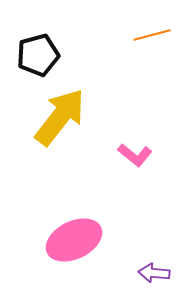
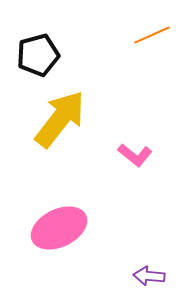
orange line: rotated 9 degrees counterclockwise
yellow arrow: moved 2 px down
pink ellipse: moved 15 px left, 12 px up
purple arrow: moved 5 px left, 3 px down
